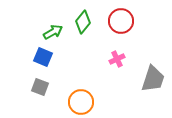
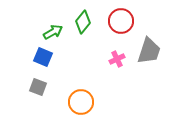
gray trapezoid: moved 4 px left, 28 px up
gray square: moved 2 px left
